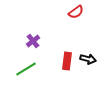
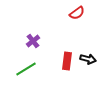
red semicircle: moved 1 px right, 1 px down
